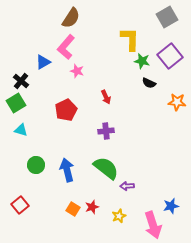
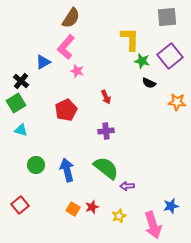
gray square: rotated 25 degrees clockwise
